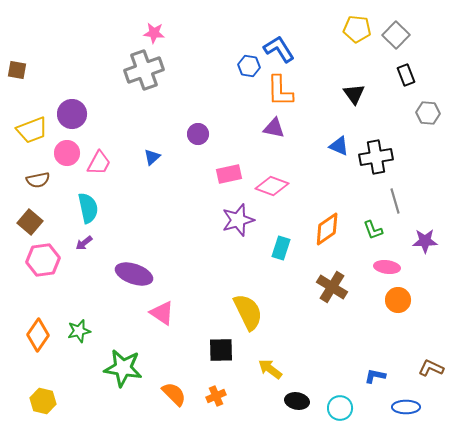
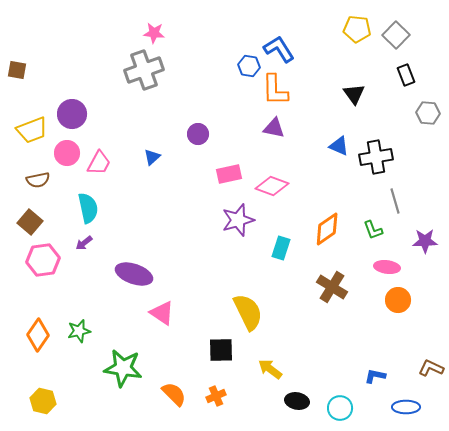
orange L-shape at (280, 91): moved 5 px left, 1 px up
